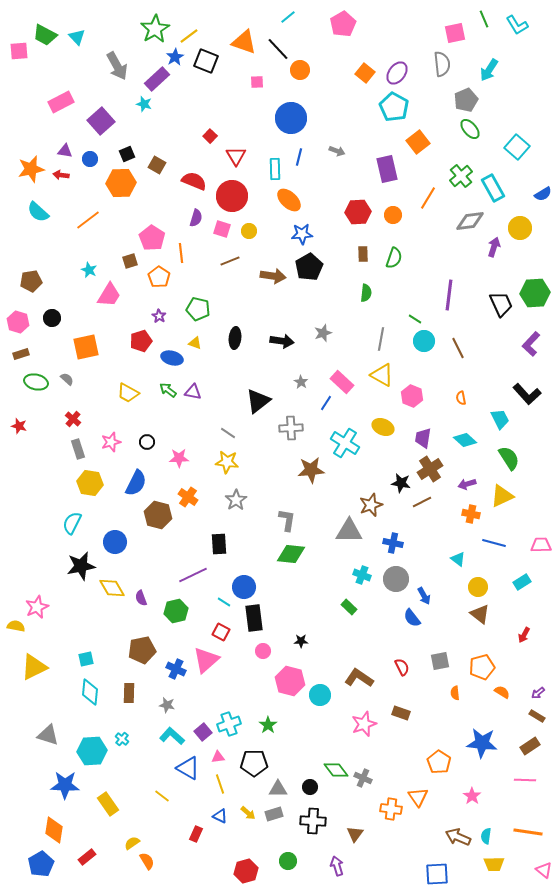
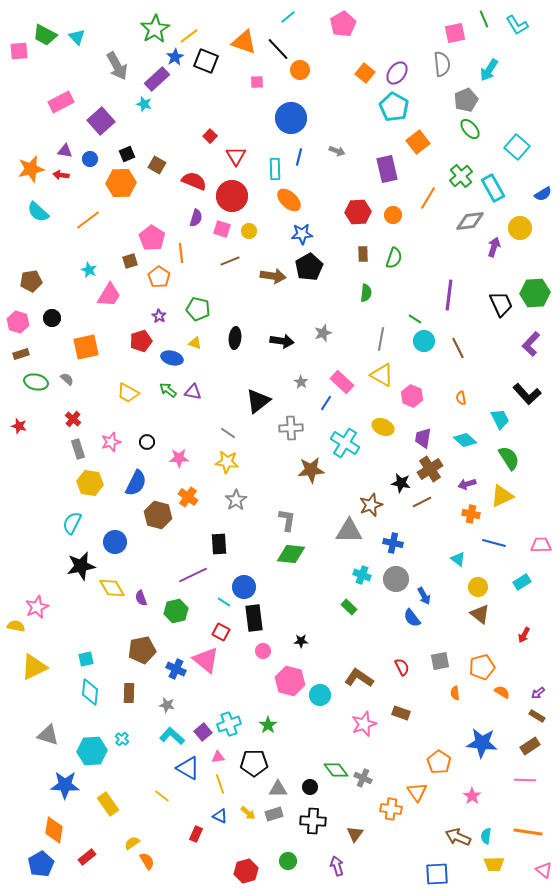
pink triangle at (206, 660): rotated 40 degrees counterclockwise
orange triangle at (418, 797): moved 1 px left, 5 px up
